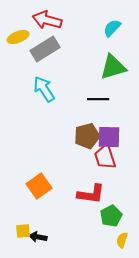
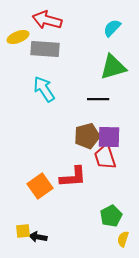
gray rectangle: rotated 36 degrees clockwise
orange square: moved 1 px right
red L-shape: moved 18 px left, 17 px up; rotated 12 degrees counterclockwise
yellow semicircle: moved 1 px right, 1 px up
